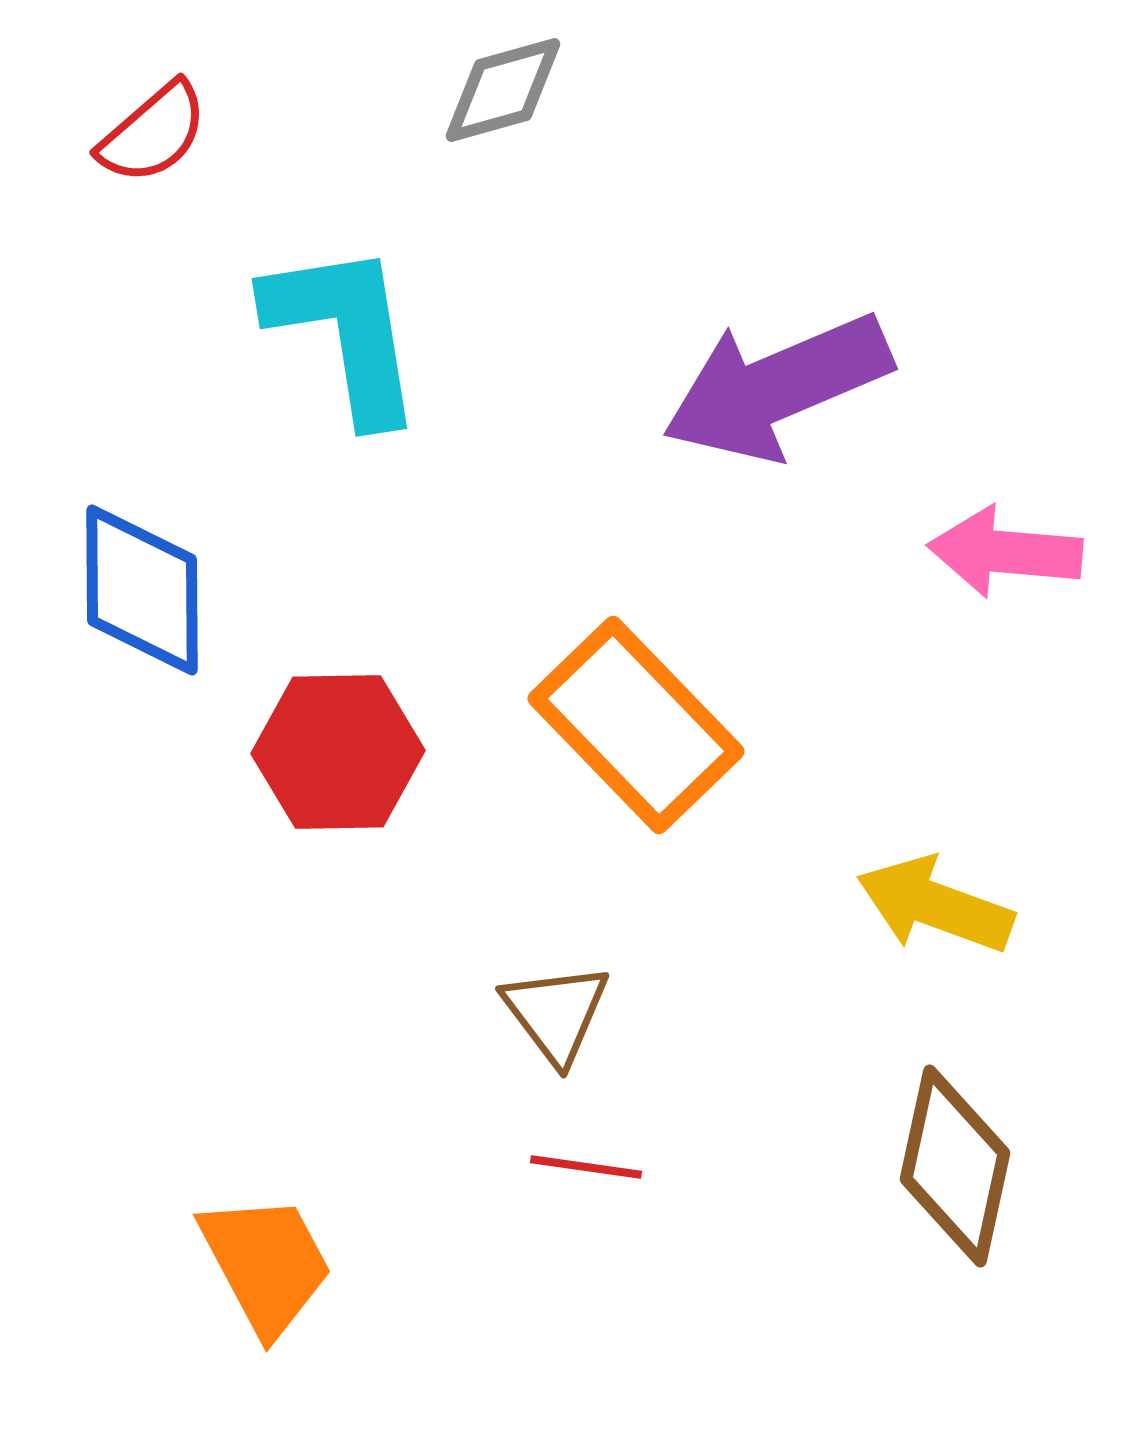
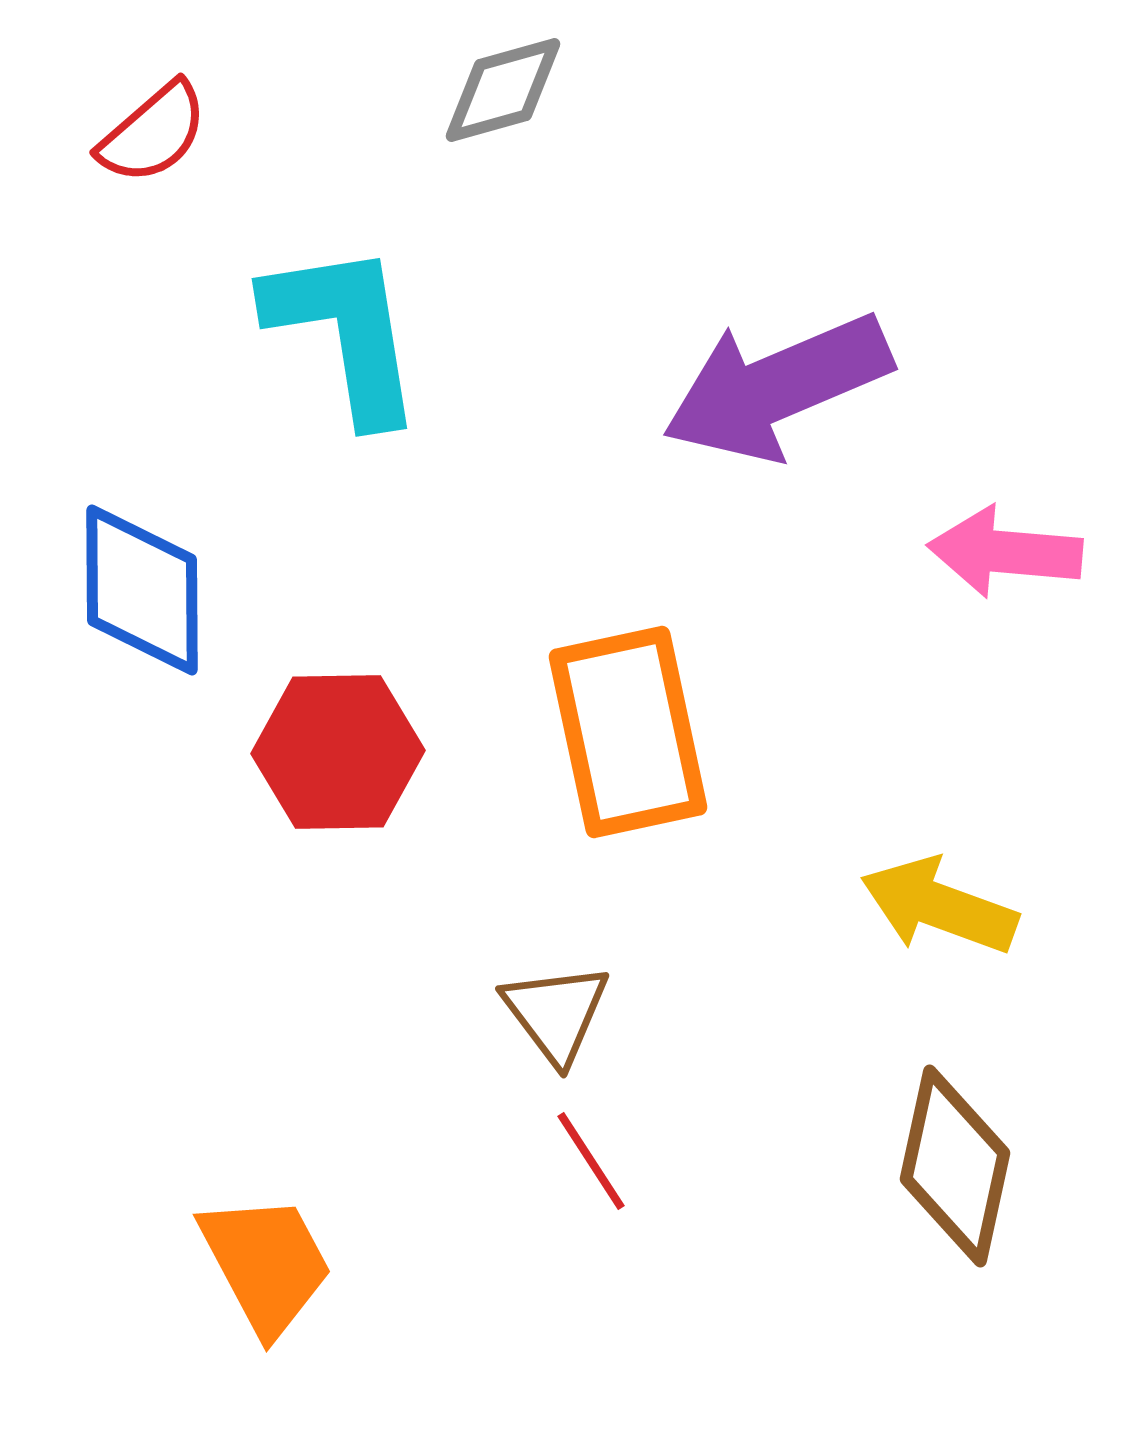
orange rectangle: moved 8 px left, 7 px down; rotated 32 degrees clockwise
yellow arrow: moved 4 px right, 1 px down
red line: moved 5 px right, 6 px up; rotated 49 degrees clockwise
